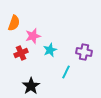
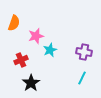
pink star: moved 3 px right
red cross: moved 7 px down
cyan line: moved 16 px right, 6 px down
black star: moved 3 px up
